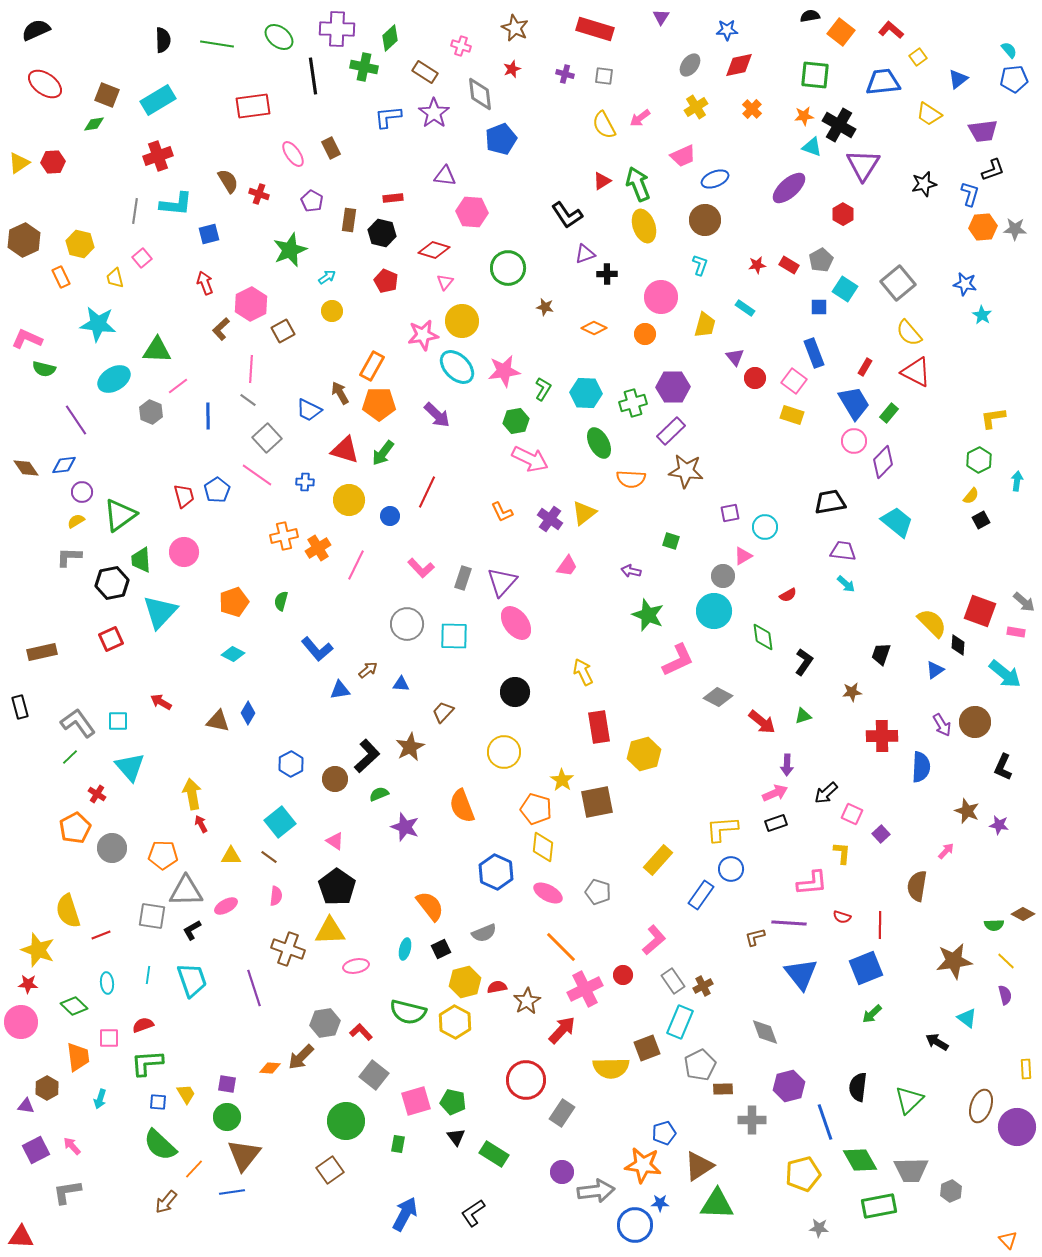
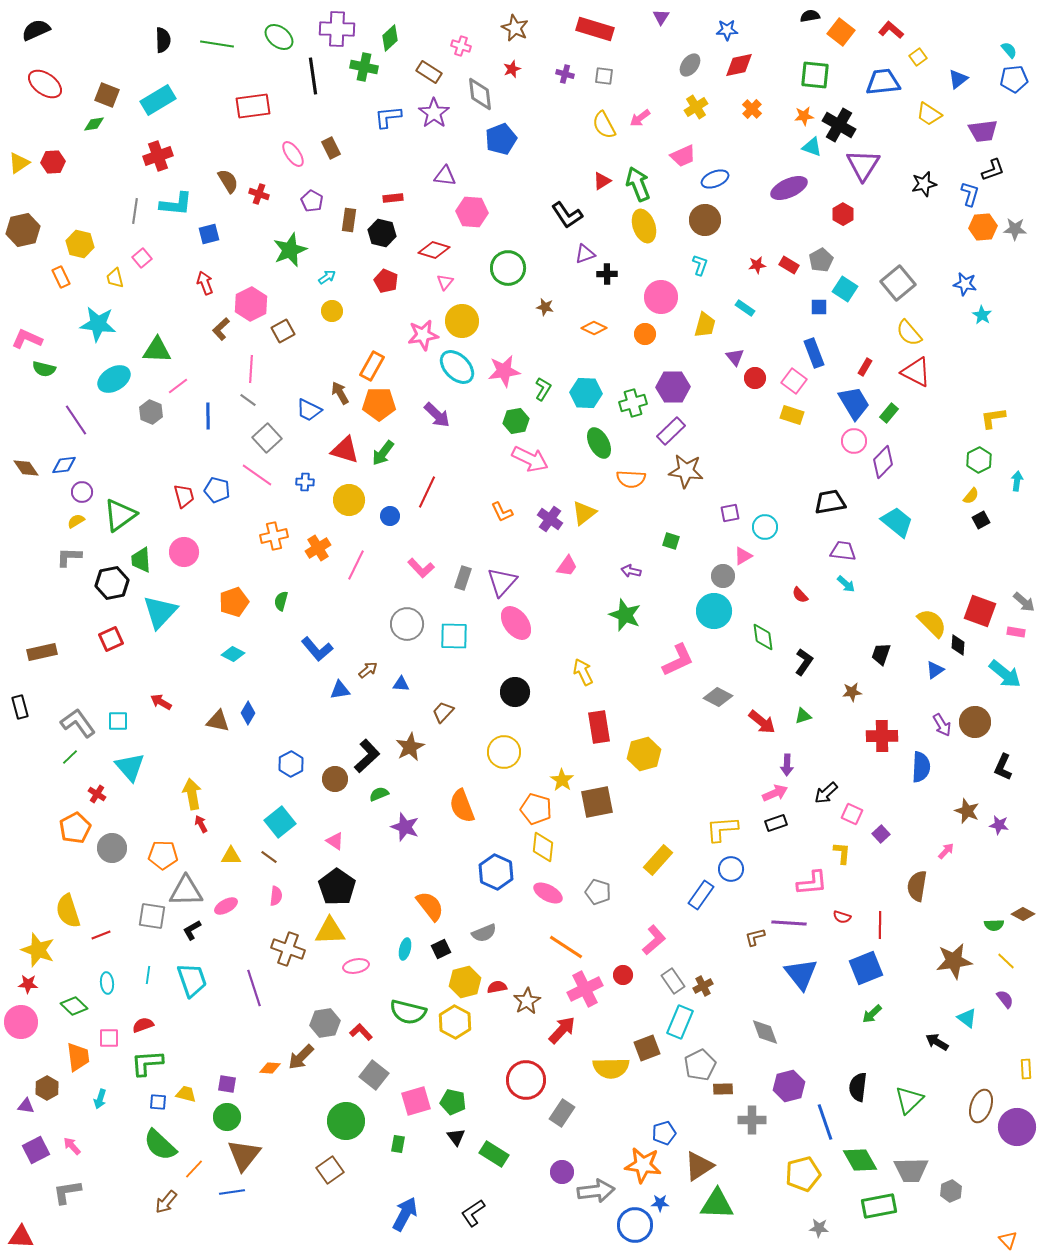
brown rectangle at (425, 72): moved 4 px right
purple ellipse at (789, 188): rotated 18 degrees clockwise
brown hexagon at (24, 240): moved 1 px left, 10 px up; rotated 12 degrees clockwise
blue pentagon at (217, 490): rotated 25 degrees counterclockwise
orange cross at (284, 536): moved 10 px left
red semicircle at (788, 595): moved 12 px right; rotated 78 degrees clockwise
green star at (648, 615): moved 23 px left
orange line at (561, 947): moved 5 px right; rotated 12 degrees counterclockwise
purple semicircle at (1005, 995): moved 4 px down; rotated 24 degrees counterclockwise
yellow trapezoid at (186, 1094): rotated 45 degrees counterclockwise
